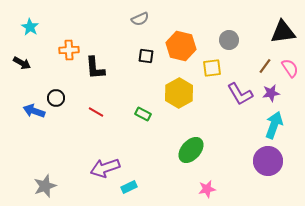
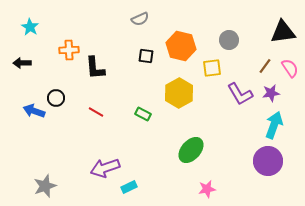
black arrow: rotated 150 degrees clockwise
